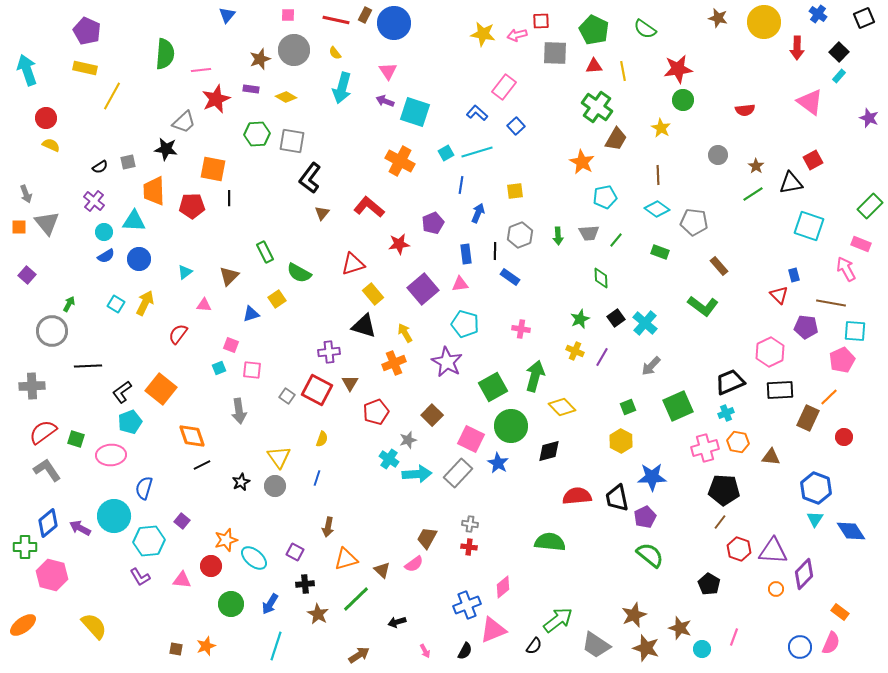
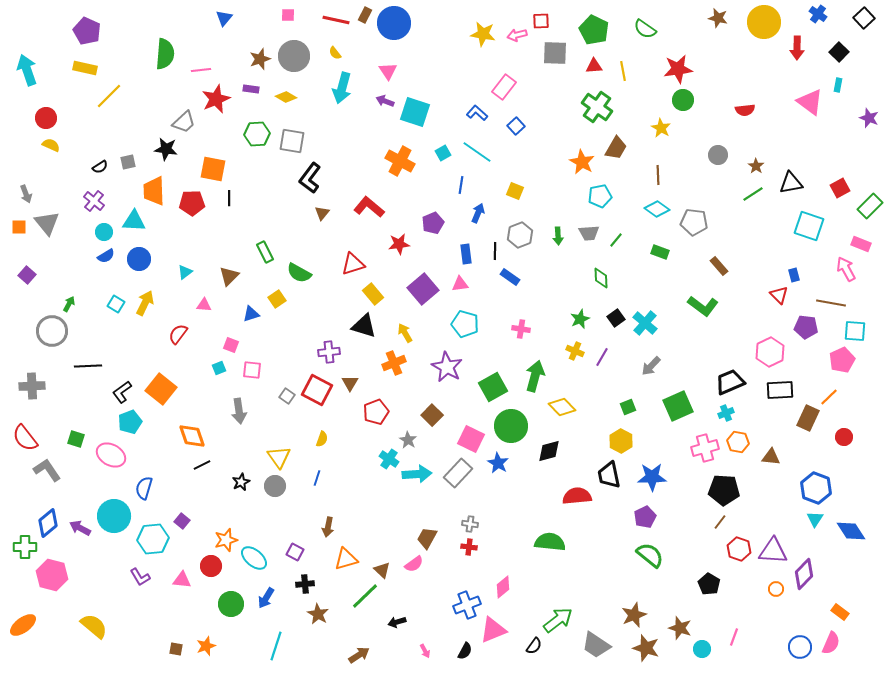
blue triangle at (227, 15): moved 3 px left, 3 px down
black square at (864, 18): rotated 20 degrees counterclockwise
gray circle at (294, 50): moved 6 px down
cyan rectangle at (839, 76): moved 1 px left, 9 px down; rotated 32 degrees counterclockwise
yellow line at (112, 96): moved 3 px left; rotated 16 degrees clockwise
brown trapezoid at (616, 139): moved 9 px down
cyan line at (477, 152): rotated 52 degrees clockwise
cyan square at (446, 153): moved 3 px left
red square at (813, 160): moved 27 px right, 28 px down
yellow square at (515, 191): rotated 30 degrees clockwise
cyan pentagon at (605, 197): moved 5 px left, 1 px up
red pentagon at (192, 206): moved 3 px up
purple star at (447, 362): moved 5 px down
red semicircle at (43, 432): moved 18 px left, 6 px down; rotated 92 degrees counterclockwise
gray star at (408, 440): rotated 24 degrees counterclockwise
pink ellipse at (111, 455): rotated 32 degrees clockwise
black trapezoid at (617, 498): moved 8 px left, 23 px up
cyan hexagon at (149, 541): moved 4 px right, 2 px up
green line at (356, 599): moved 9 px right, 3 px up
blue arrow at (270, 604): moved 4 px left, 6 px up
yellow semicircle at (94, 626): rotated 8 degrees counterclockwise
